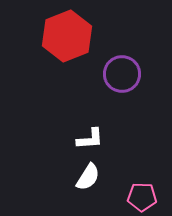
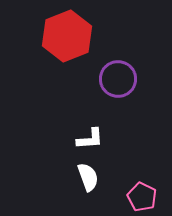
purple circle: moved 4 px left, 5 px down
white semicircle: rotated 52 degrees counterclockwise
pink pentagon: rotated 24 degrees clockwise
